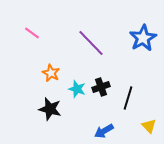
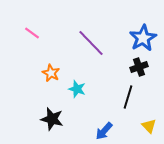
black cross: moved 38 px right, 20 px up
black line: moved 1 px up
black star: moved 2 px right, 10 px down
blue arrow: rotated 18 degrees counterclockwise
